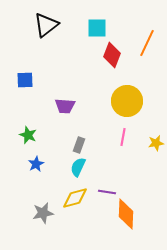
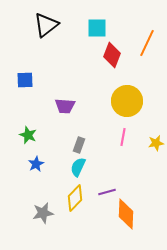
purple line: rotated 24 degrees counterclockwise
yellow diamond: rotated 32 degrees counterclockwise
